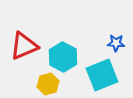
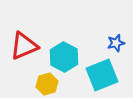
blue star: rotated 18 degrees counterclockwise
cyan hexagon: moved 1 px right
yellow hexagon: moved 1 px left
